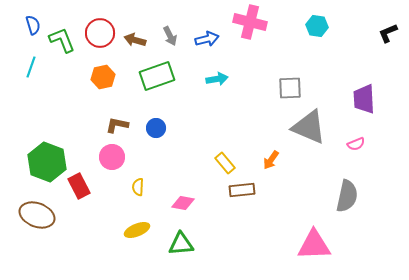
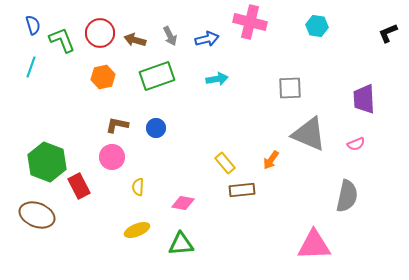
gray triangle: moved 7 px down
